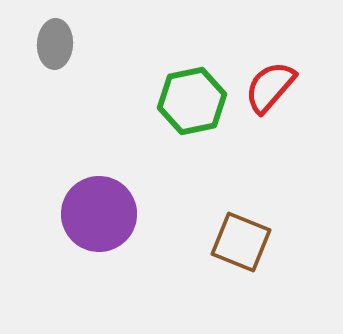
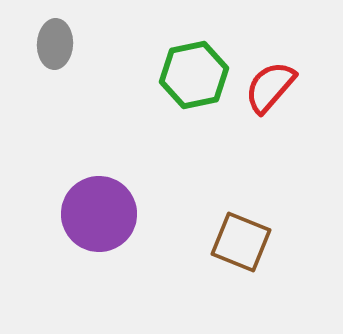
green hexagon: moved 2 px right, 26 px up
